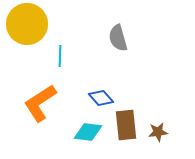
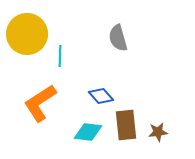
yellow circle: moved 10 px down
blue diamond: moved 2 px up
